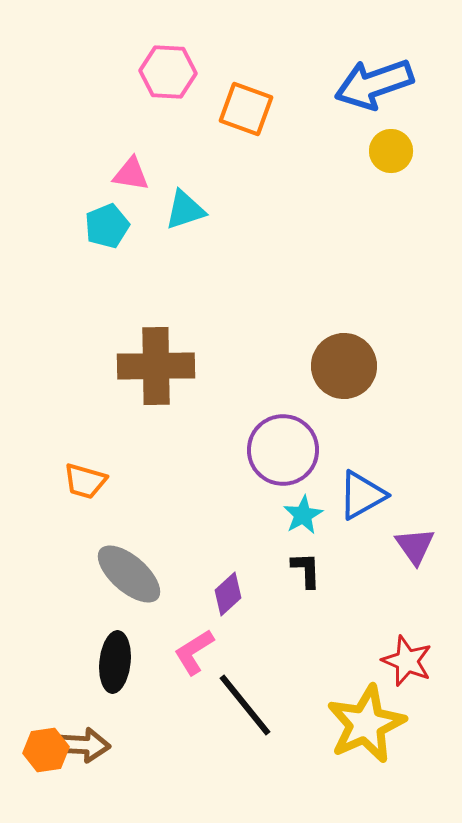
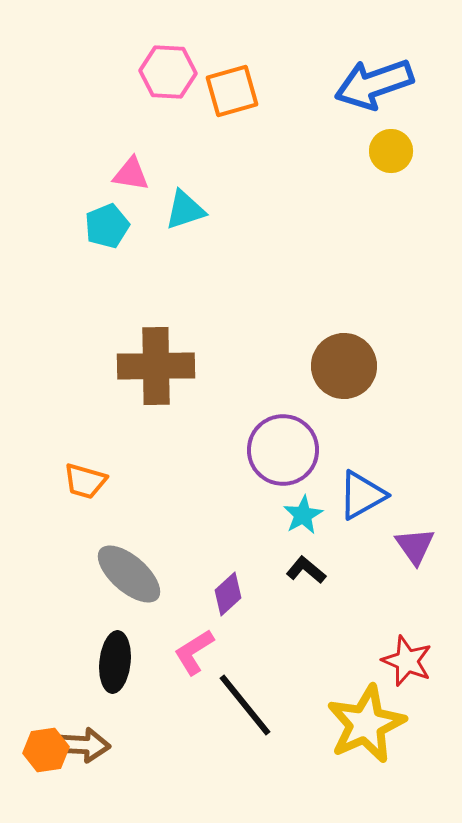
orange square: moved 14 px left, 18 px up; rotated 36 degrees counterclockwise
black L-shape: rotated 48 degrees counterclockwise
